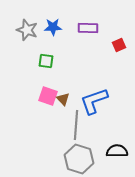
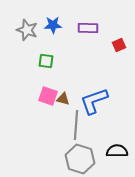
blue star: moved 2 px up
brown triangle: rotated 32 degrees counterclockwise
gray hexagon: moved 1 px right
